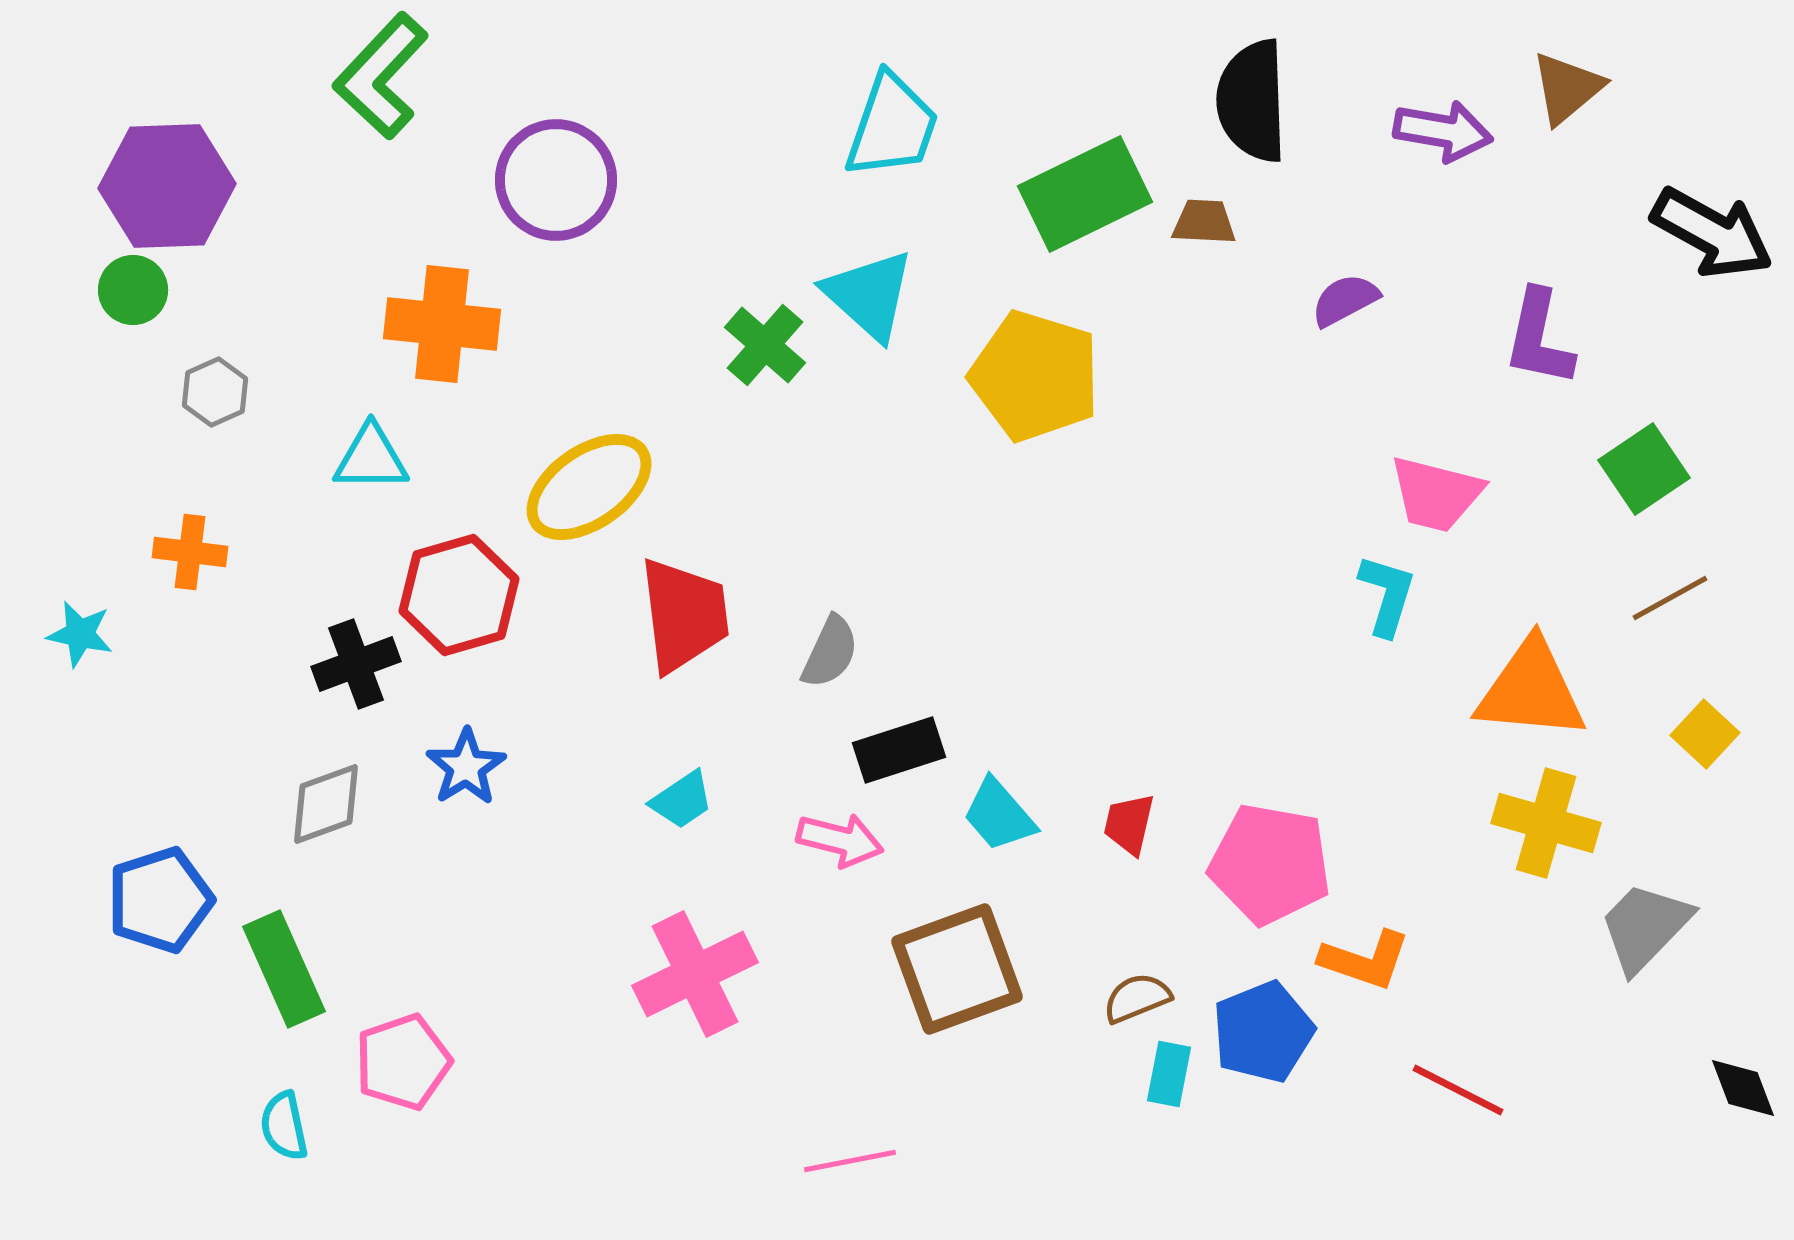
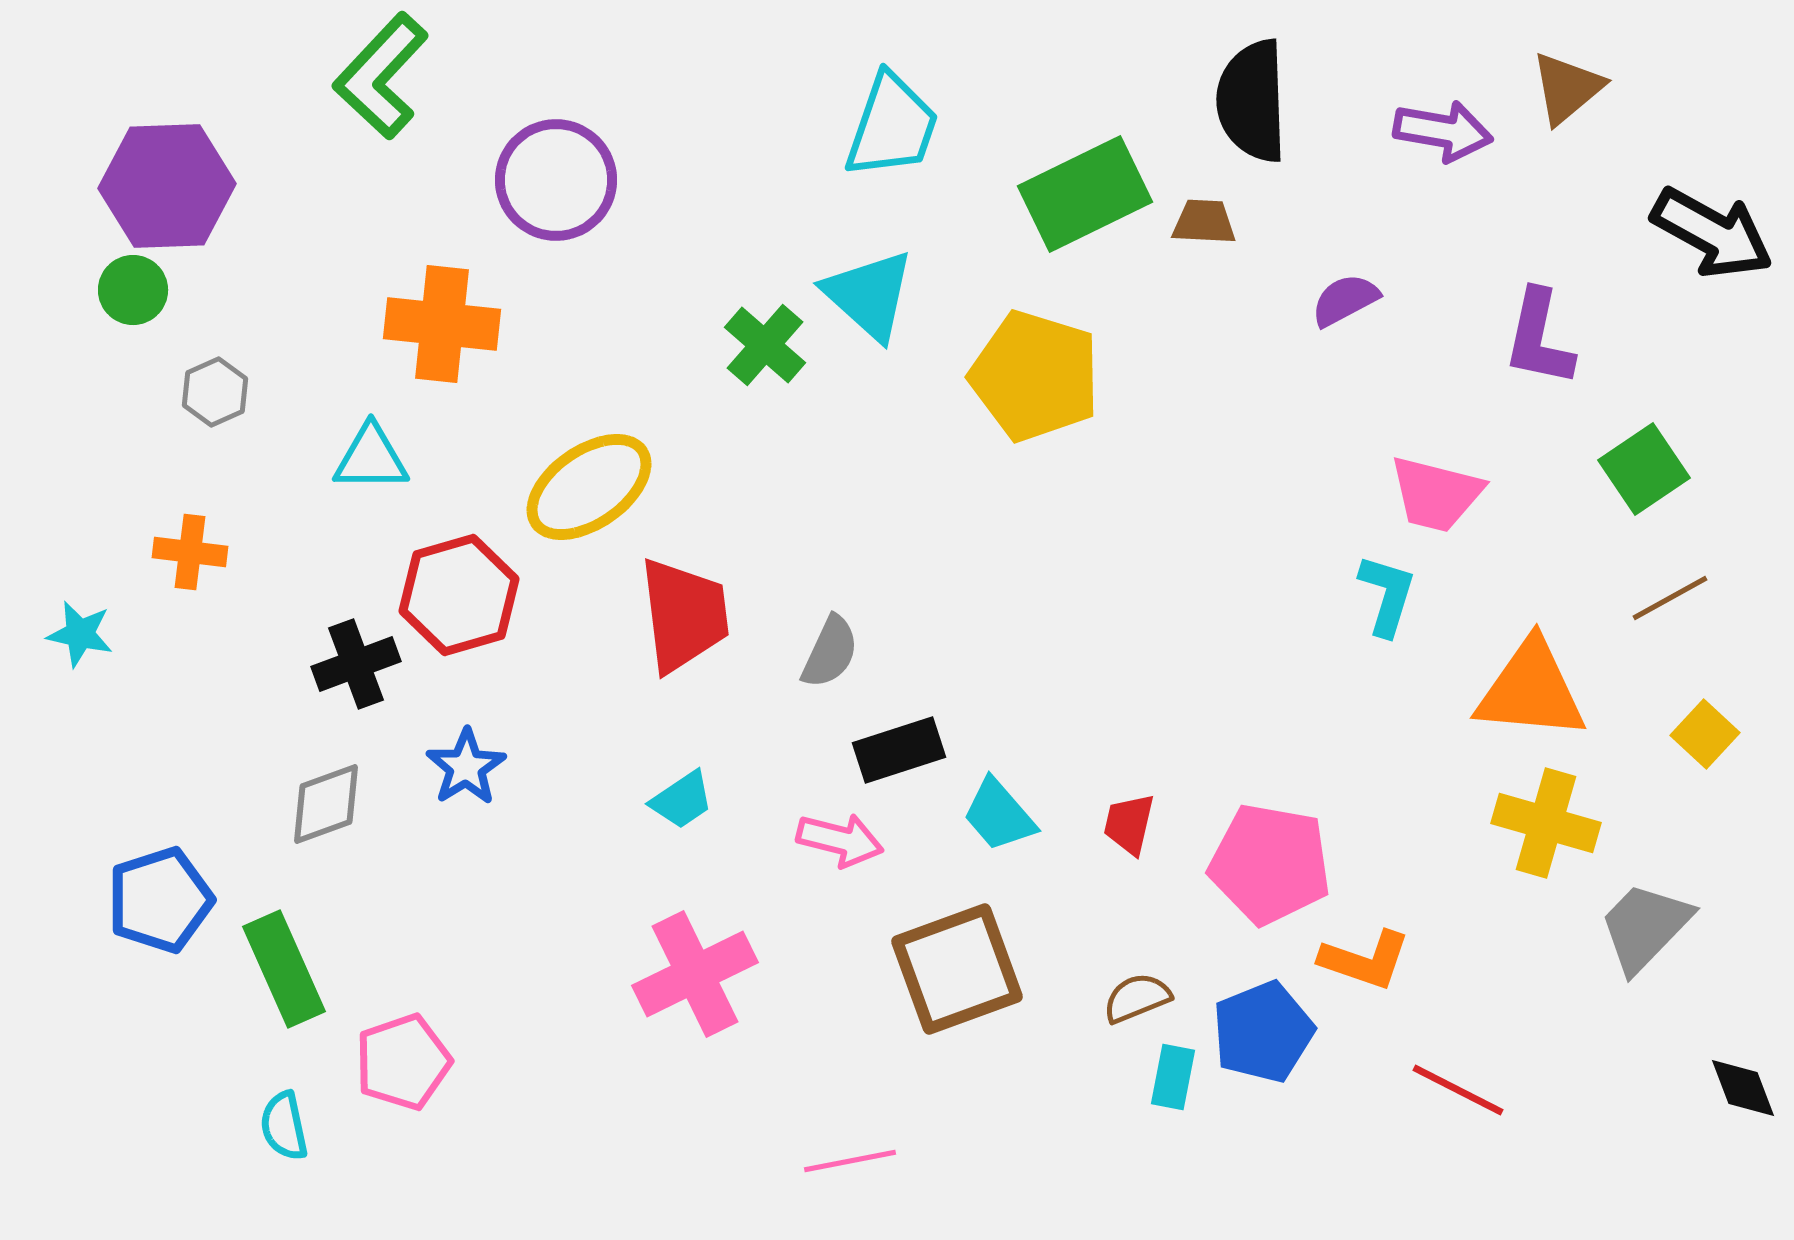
cyan rectangle at (1169, 1074): moved 4 px right, 3 px down
